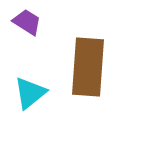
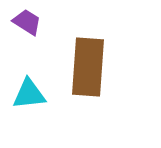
cyan triangle: moved 1 px left, 1 px down; rotated 33 degrees clockwise
